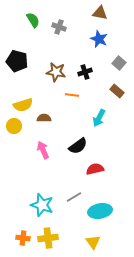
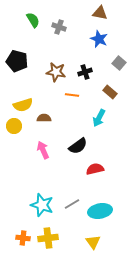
brown rectangle: moved 7 px left, 1 px down
gray line: moved 2 px left, 7 px down
